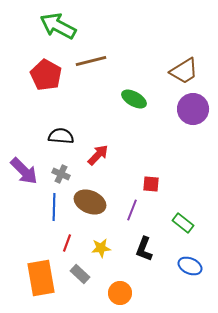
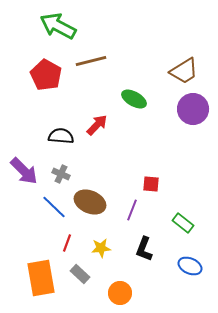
red arrow: moved 1 px left, 30 px up
blue line: rotated 48 degrees counterclockwise
